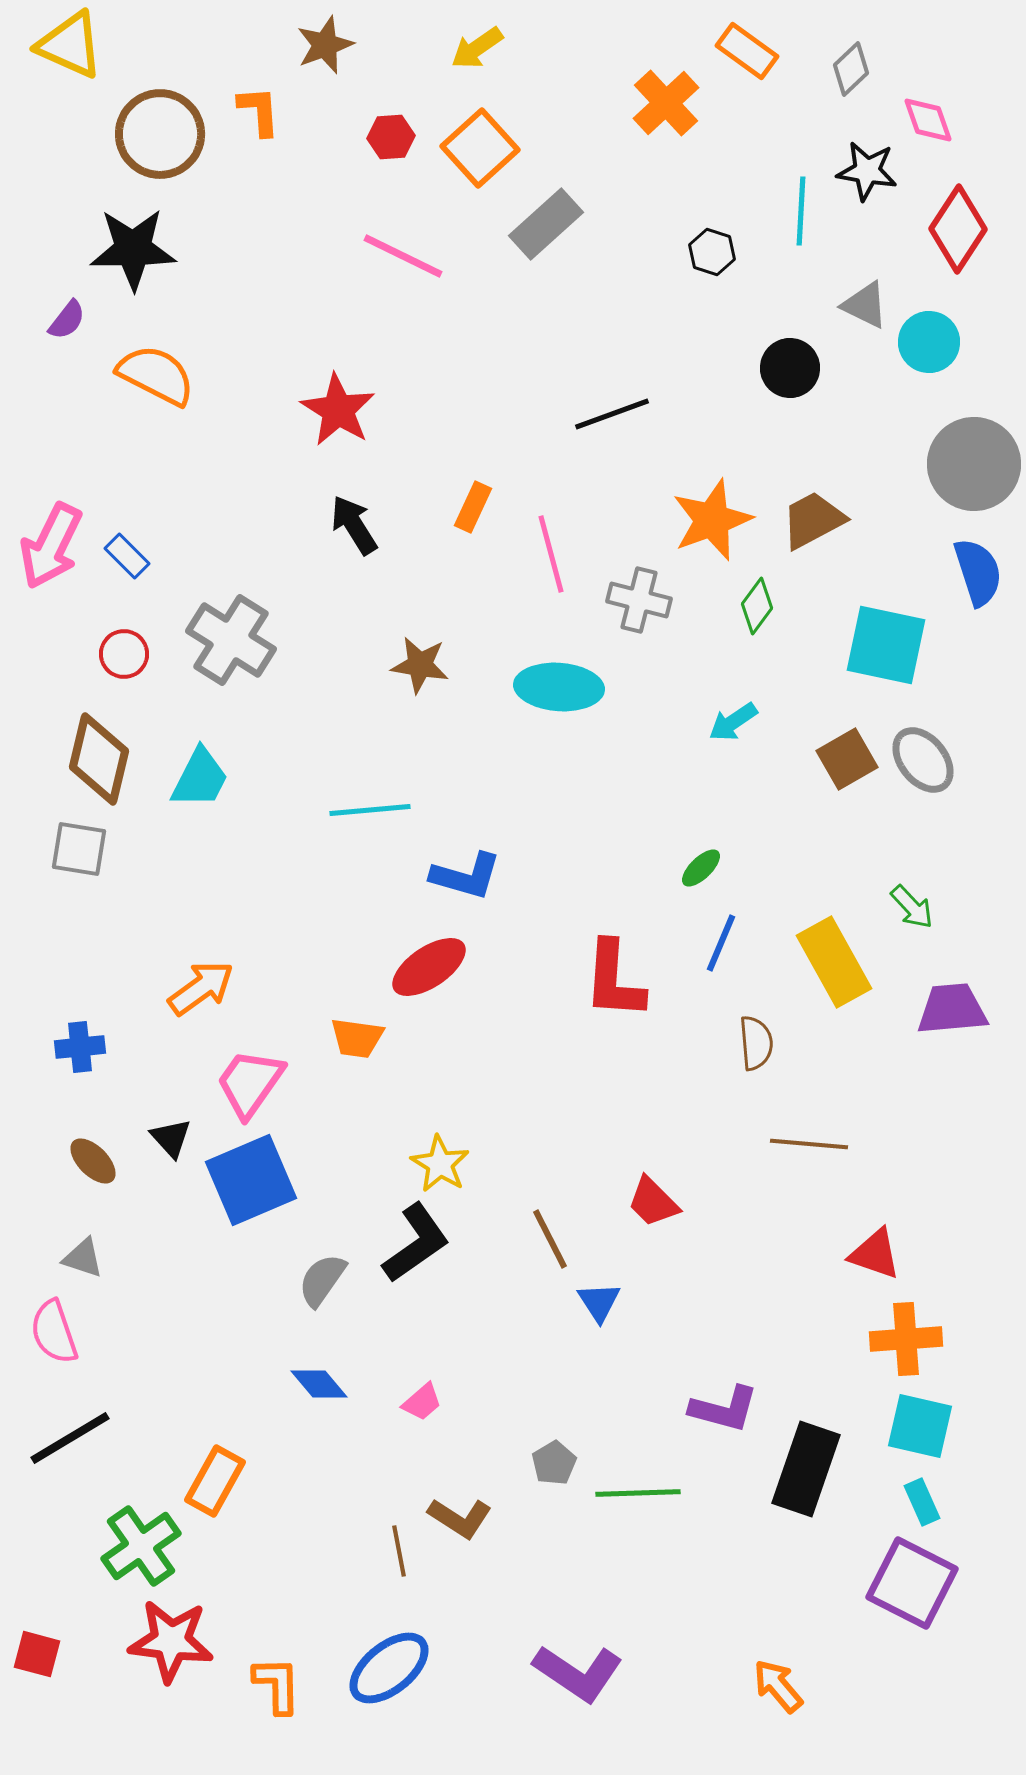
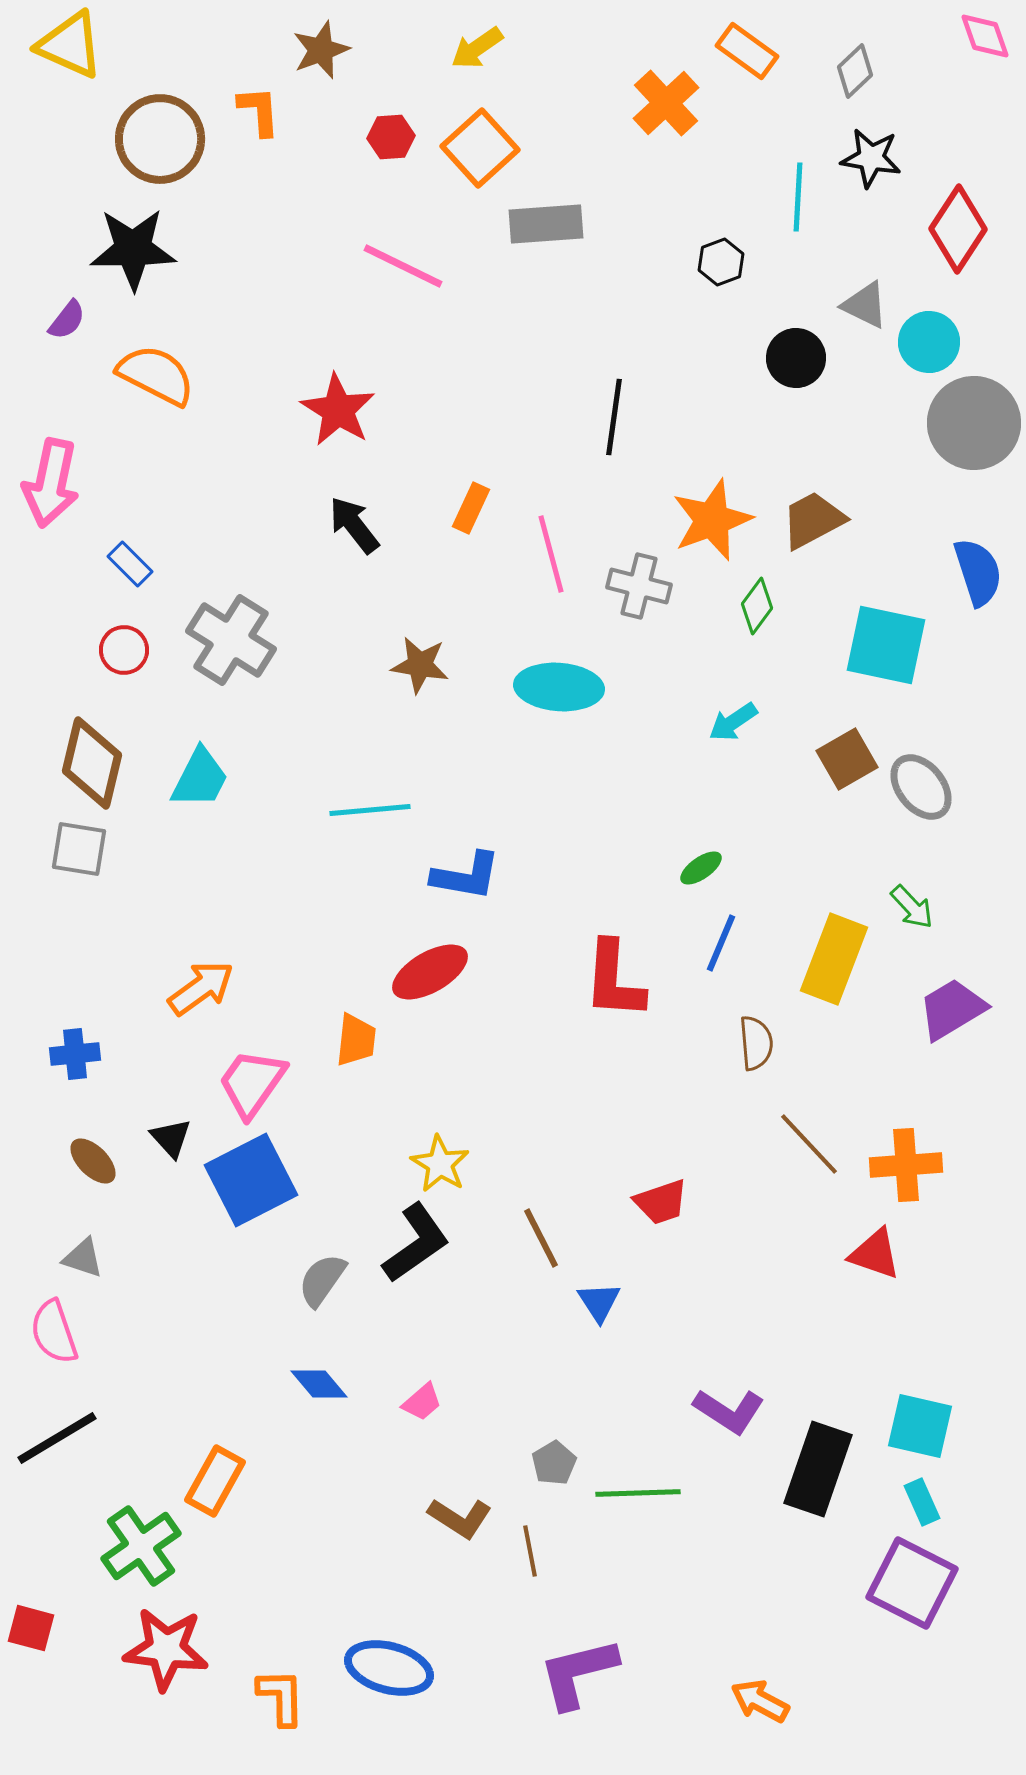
brown star at (325, 45): moved 4 px left, 5 px down
gray diamond at (851, 69): moved 4 px right, 2 px down
pink diamond at (928, 120): moved 57 px right, 84 px up
brown circle at (160, 134): moved 5 px down
black star at (867, 171): moved 4 px right, 13 px up
cyan line at (801, 211): moved 3 px left, 14 px up
gray rectangle at (546, 224): rotated 38 degrees clockwise
black hexagon at (712, 252): moved 9 px right, 10 px down; rotated 21 degrees clockwise
pink line at (403, 256): moved 10 px down
black circle at (790, 368): moved 6 px right, 10 px up
black line at (612, 414): moved 2 px right, 3 px down; rotated 62 degrees counterclockwise
gray circle at (974, 464): moved 41 px up
orange rectangle at (473, 507): moved 2 px left, 1 px down
black arrow at (354, 525): rotated 6 degrees counterclockwise
pink arrow at (51, 546): moved 63 px up; rotated 14 degrees counterclockwise
blue rectangle at (127, 556): moved 3 px right, 8 px down
gray cross at (639, 600): moved 14 px up
red circle at (124, 654): moved 4 px up
brown diamond at (99, 759): moved 7 px left, 4 px down
gray ellipse at (923, 760): moved 2 px left, 27 px down
green ellipse at (701, 868): rotated 9 degrees clockwise
blue L-shape at (466, 876): rotated 6 degrees counterclockwise
yellow rectangle at (834, 962): moved 3 px up; rotated 50 degrees clockwise
red ellipse at (429, 967): moved 1 px right, 5 px down; rotated 4 degrees clockwise
purple trapezoid at (952, 1009): rotated 26 degrees counterclockwise
orange trapezoid at (357, 1038): moved 1 px left, 2 px down; rotated 92 degrees counterclockwise
blue cross at (80, 1047): moved 5 px left, 7 px down
pink trapezoid at (250, 1083): moved 2 px right
brown line at (809, 1144): rotated 42 degrees clockwise
blue square at (251, 1180): rotated 4 degrees counterclockwise
red trapezoid at (653, 1202): moved 8 px right; rotated 64 degrees counterclockwise
brown line at (550, 1239): moved 9 px left, 1 px up
orange cross at (906, 1339): moved 174 px up
purple L-shape at (724, 1409): moved 5 px right, 2 px down; rotated 18 degrees clockwise
black line at (70, 1438): moved 13 px left
black rectangle at (806, 1469): moved 12 px right
brown line at (399, 1551): moved 131 px right
red star at (171, 1641): moved 5 px left, 8 px down
red square at (37, 1654): moved 6 px left, 26 px up
blue ellipse at (389, 1668): rotated 54 degrees clockwise
purple L-shape at (578, 1673): rotated 132 degrees clockwise
orange L-shape at (277, 1685): moved 4 px right, 12 px down
orange arrow at (778, 1686): moved 18 px left, 15 px down; rotated 22 degrees counterclockwise
